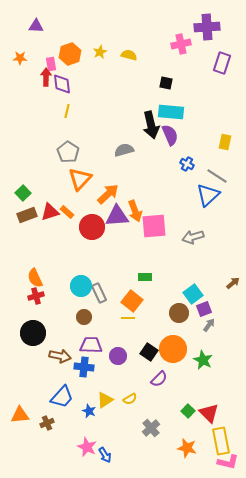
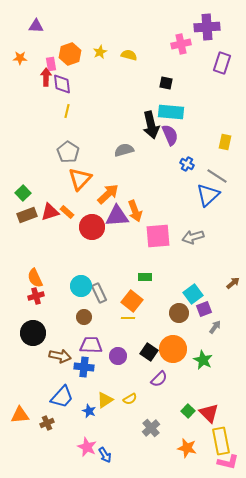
pink square at (154, 226): moved 4 px right, 10 px down
gray arrow at (209, 325): moved 6 px right, 2 px down
